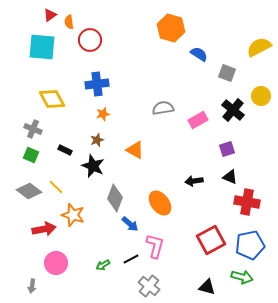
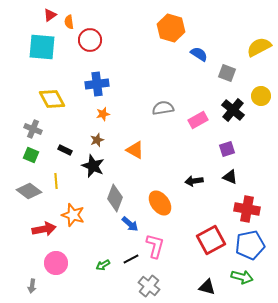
yellow line at (56, 187): moved 6 px up; rotated 42 degrees clockwise
red cross at (247, 202): moved 7 px down
